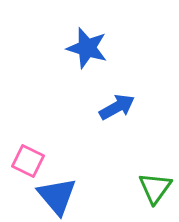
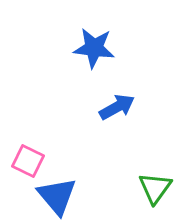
blue star: moved 7 px right; rotated 9 degrees counterclockwise
